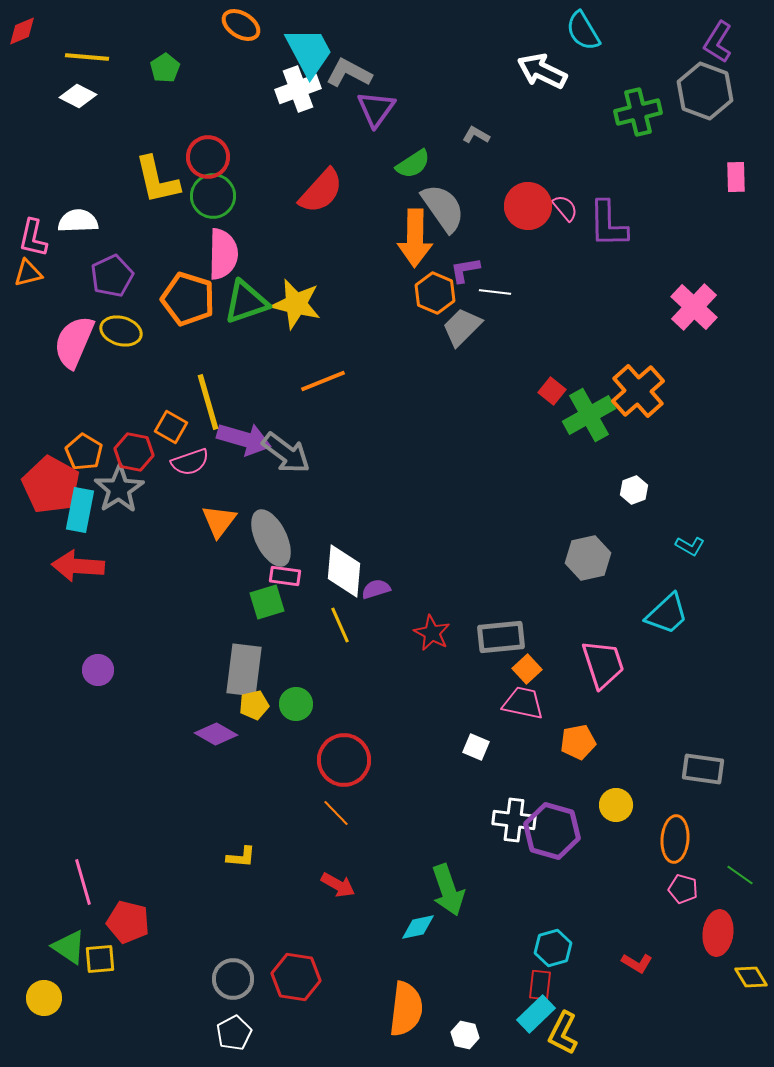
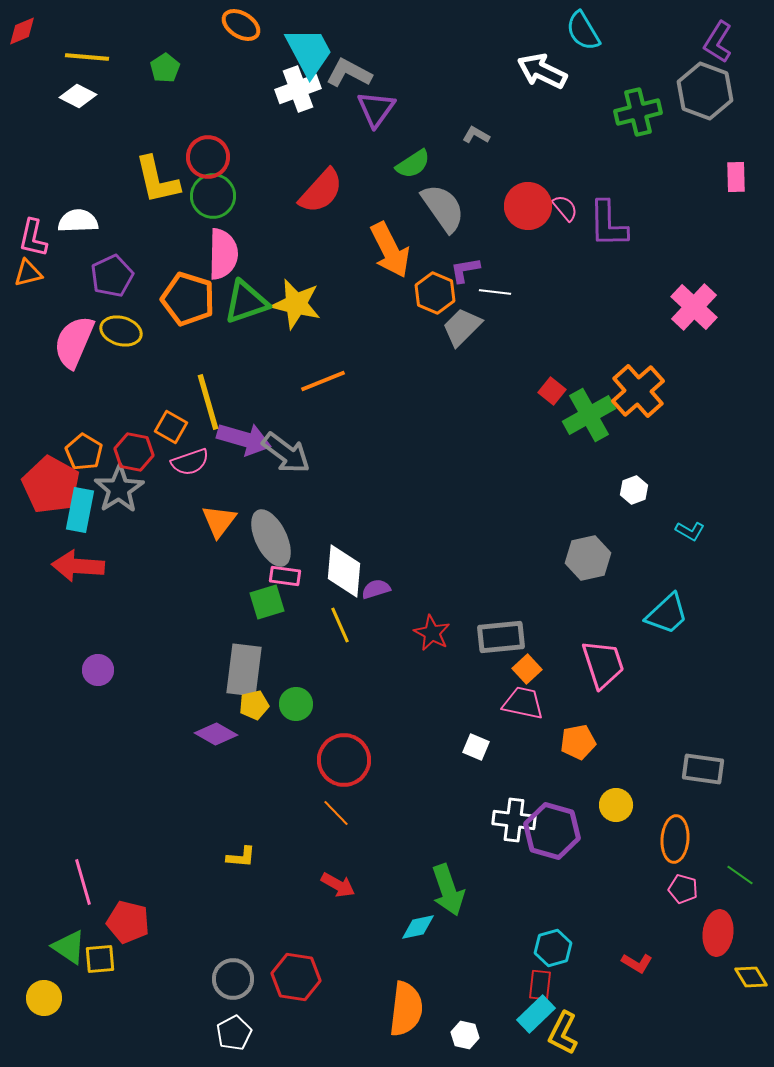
orange arrow at (415, 238): moved 25 px left, 12 px down; rotated 28 degrees counterclockwise
cyan L-shape at (690, 546): moved 15 px up
